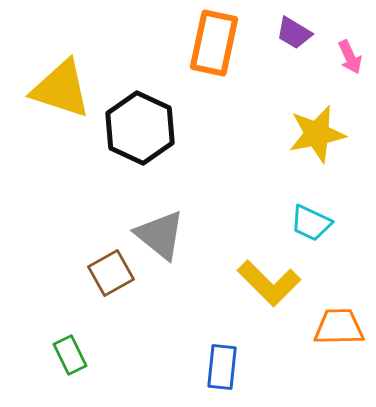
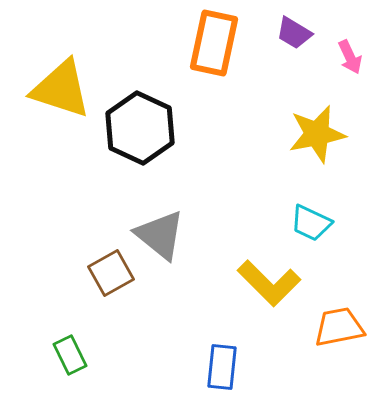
orange trapezoid: rotated 10 degrees counterclockwise
